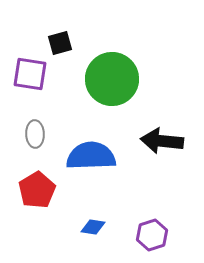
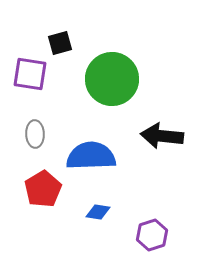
black arrow: moved 5 px up
red pentagon: moved 6 px right, 1 px up
blue diamond: moved 5 px right, 15 px up
